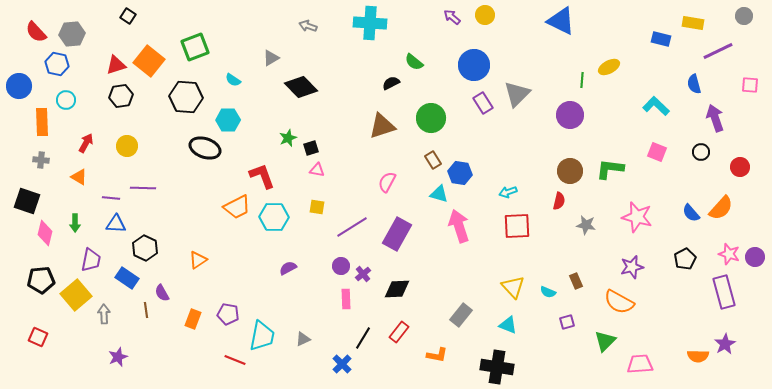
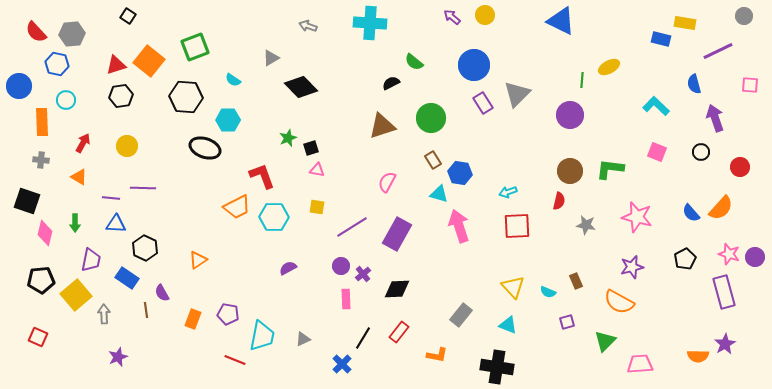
yellow rectangle at (693, 23): moved 8 px left
red arrow at (86, 143): moved 3 px left
